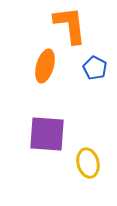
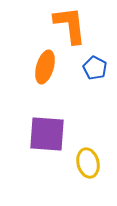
orange ellipse: moved 1 px down
